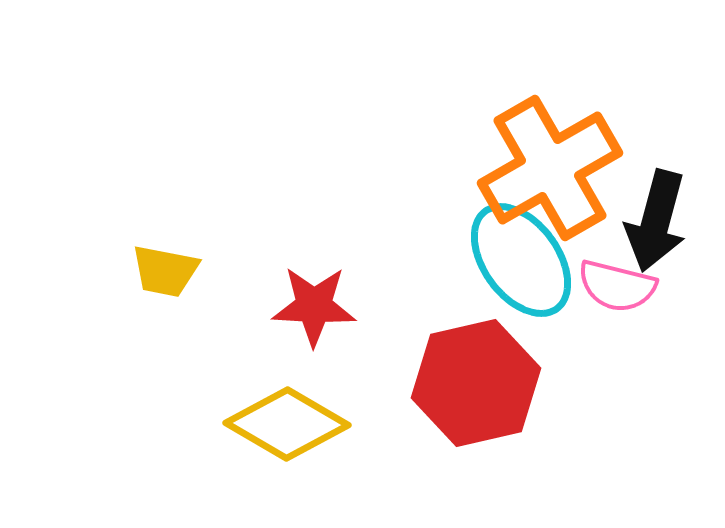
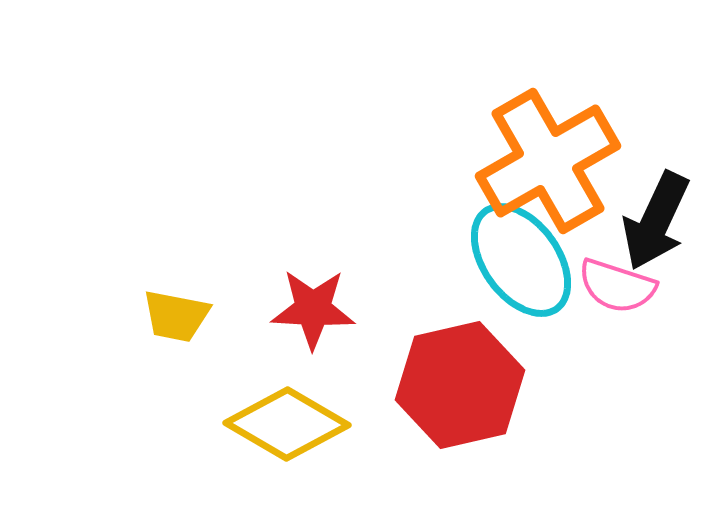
orange cross: moved 2 px left, 7 px up
black arrow: rotated 10 degrees clockwise
yellow trapezoid: moved 11 px right, 45 px down
pink semicircle: rotated 4 degrees clockwise
red star: moved 1 px left, 3 px down
red hexagon: moved 16 px left, 2 px down
